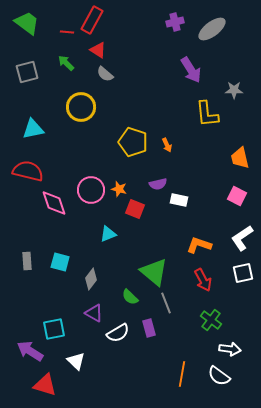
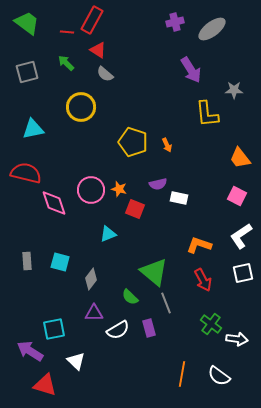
orange trapezoid at (240, 158): rotated 25 degrees counterclockwise
red semicircle at (28, 171): moved 2 px left, 2 px down
white rectangle at (179, 200): moved 2 px up
white L-shape at (242, 238): moved 1 px left, 2 px up
purple triangle at (94, 313): rotated 30 degrees counterclockwise
green cross at (211, 320): moved 4 px down
white semicircle at (118, 333): moved 3 px up
white arrow at (230, 349): moved 7 px right, 10 px up
